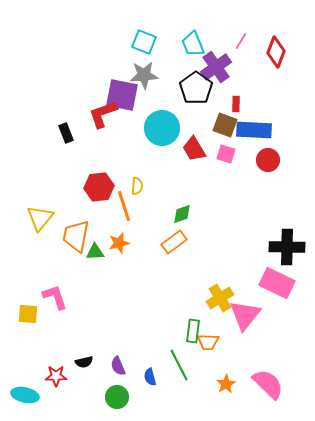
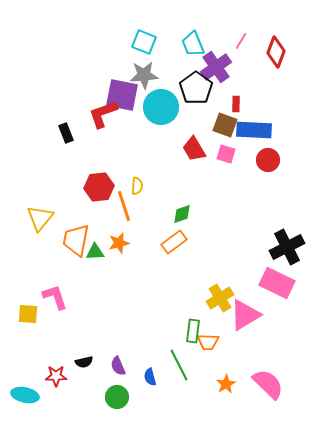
cyan circle at (162, 128): moved 1 px left, 21 px up
orange trapezoid at (76, 236): moved 4 px down
black cross at (287, 247): rotated 28 degrees counterclockwise
pink triangle at (245, 315): rotated 20 degrees clockwise
